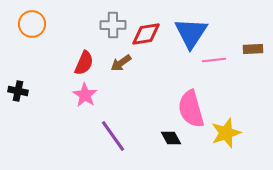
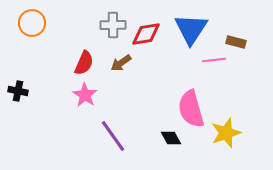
orange circle: moved 1 px up
blue triangle: moved 4 px up
brown rectangle: moved 17 px left, 7 px up; rotated 18 degrees clockwise
